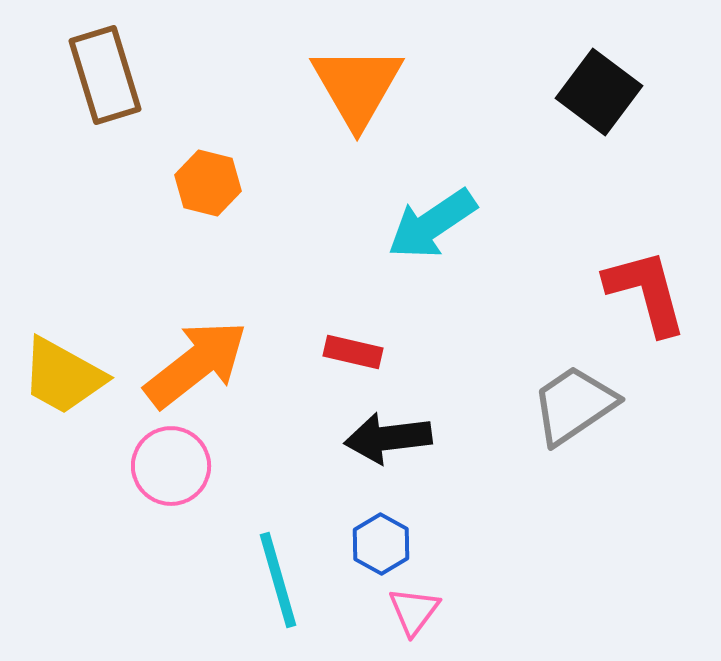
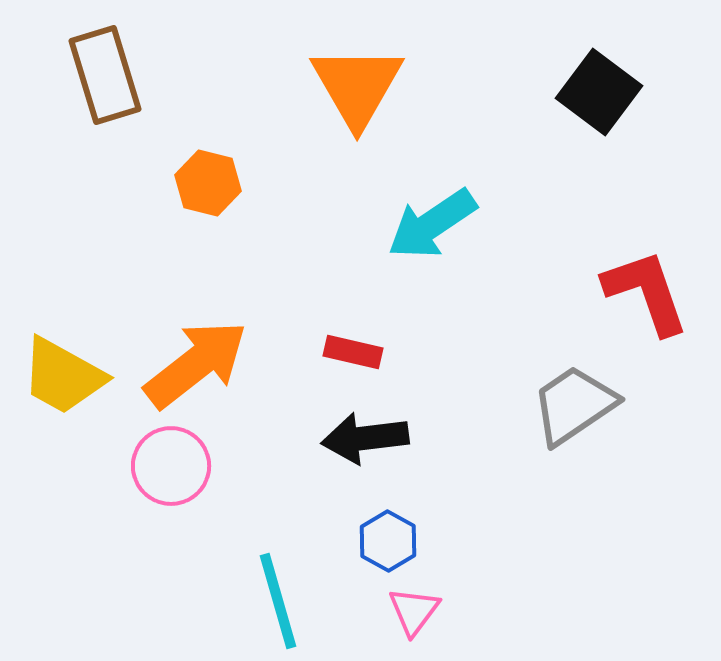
red L-shape: rotated 4 degrees counterclockwise
black arrow: moved 23 px left
blue hexagon: moved 7 px right, 3 px up
cyan line: moved 21 px down
